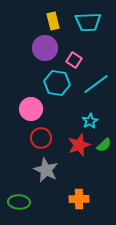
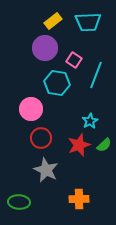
yellow rectangle: rotated 66 degrees clockwise
cyan line: moved 9 px up; rotated 32 degrees counterclockwise
